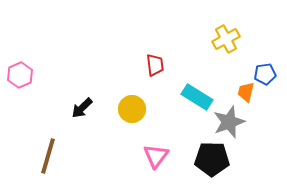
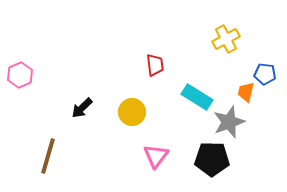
blue pentagon: rotated 15 degrees clockwise
yellow circle: moved 3 px down
